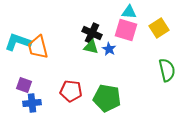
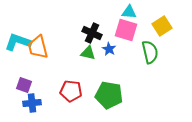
yellow square: moved 3 px right, 2 px up
green triangle: moved 3 px left, 6 px down
green semicircle: moved 17 px left, 18 px up
green pentagon: moved 2 px right, 3 px up
